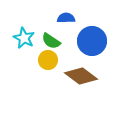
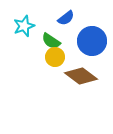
blue semicircle: rotated 144 degrees clockwise
cyan star: moved 12 px up; rotated 25 degrees clockwise
yellow circle: moved 7 px right, 3 px up
